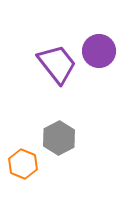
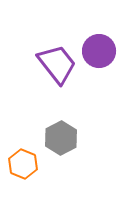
gray hexagon: moved 2 px right
